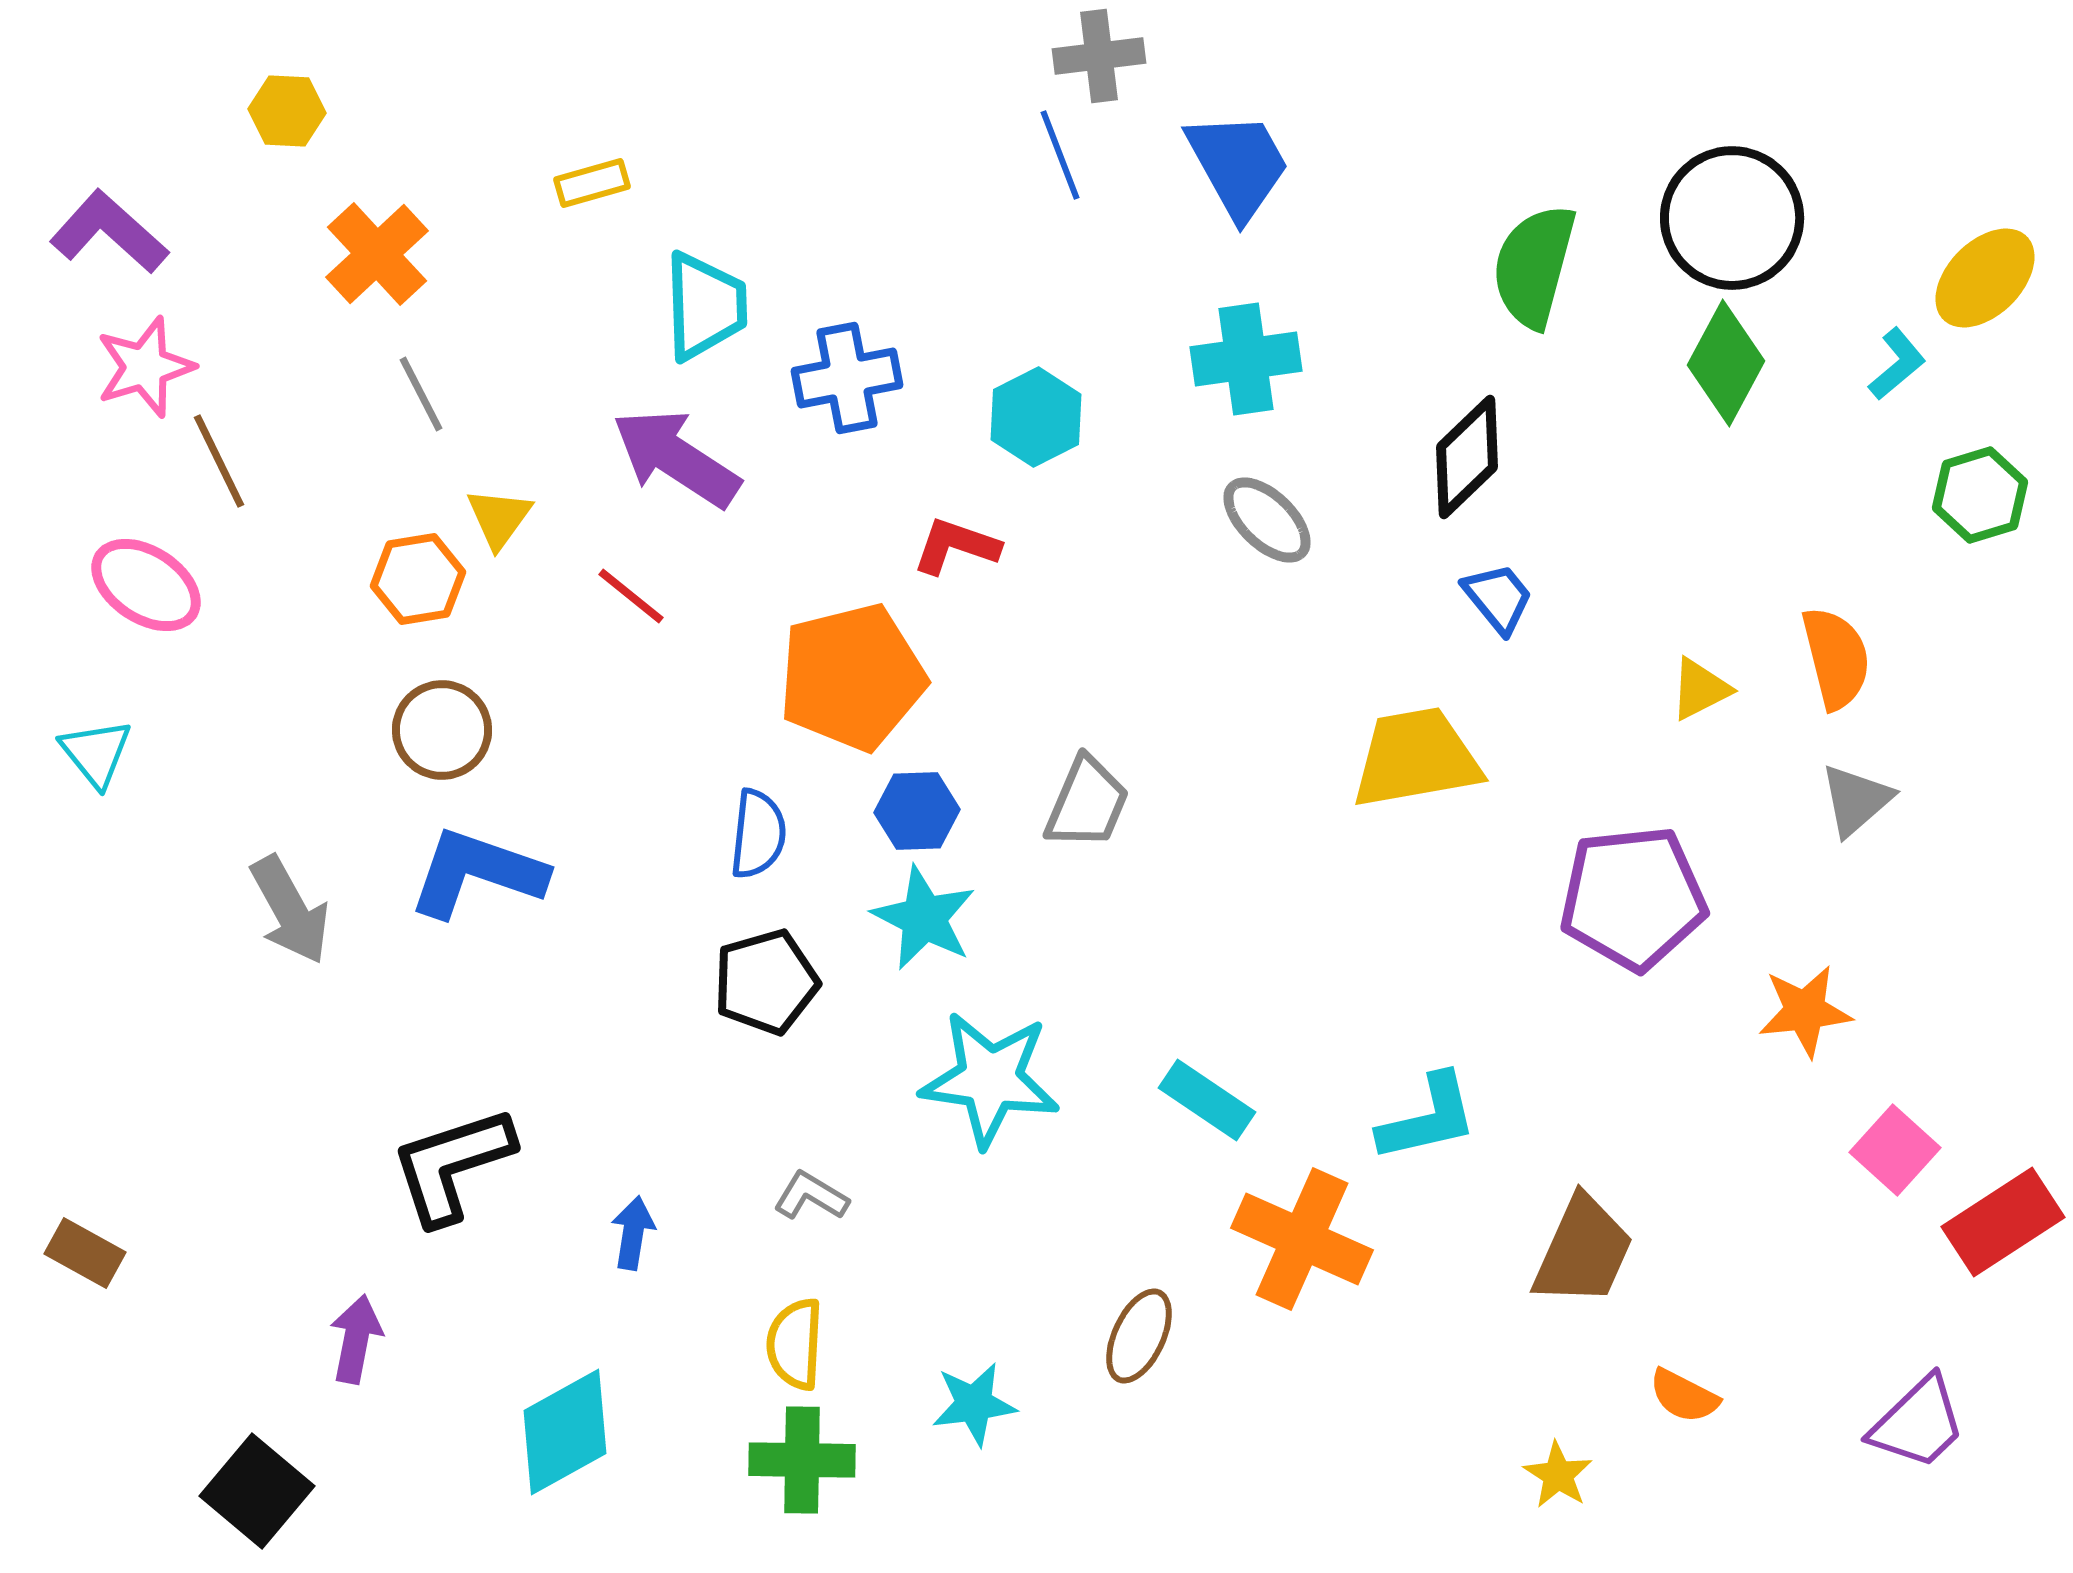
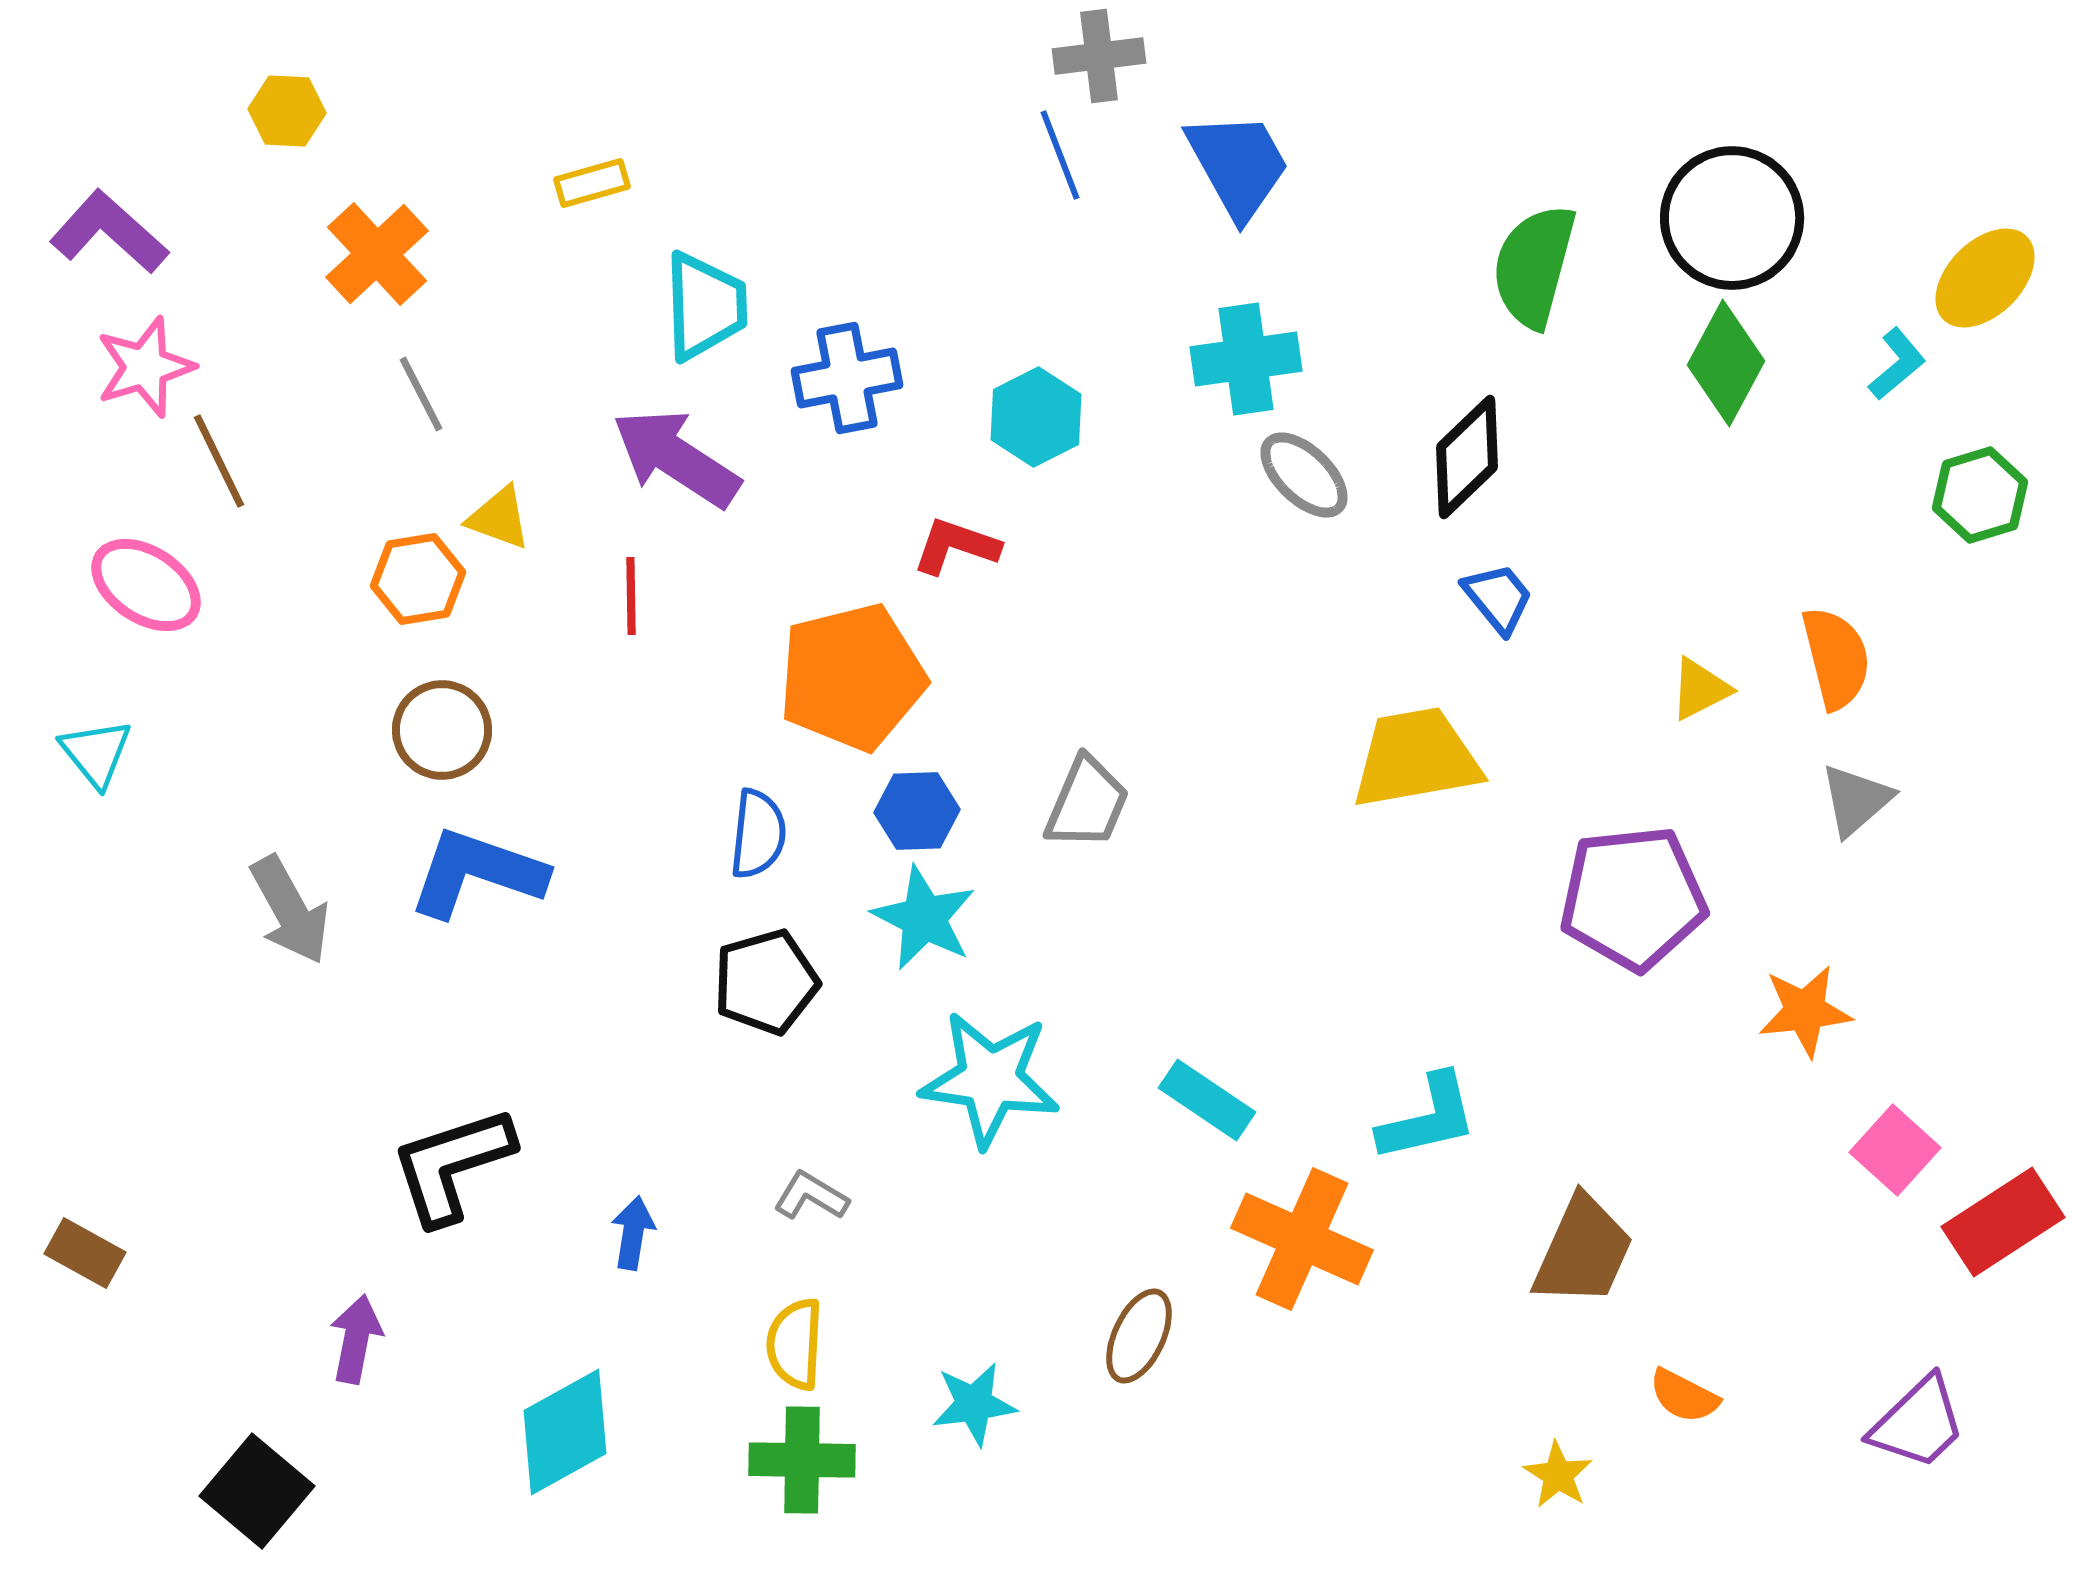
yellow triangle at (499, 518): rotated 46 degrees counterclockwise
gray ellipse at (1267, 520): moved 37 px right, 45 px up
red line at (631, 596): rotated 50 degrees clockwise
